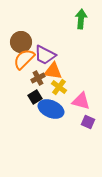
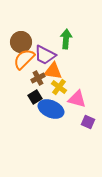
green arrow: moved 15 px left, 20 px down
pink triangle: moved 4 px left, 2 px up
